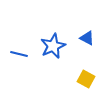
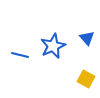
blue triangle: rotated 21 degrees clockwise
blue line: moved 1 px right, 1 px down
